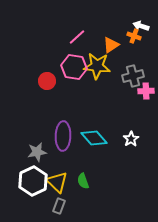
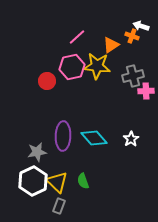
orange cross: moved 2 px left
pink hexagon: moved 2 px left; rotated 20 degrees counterclockwise
